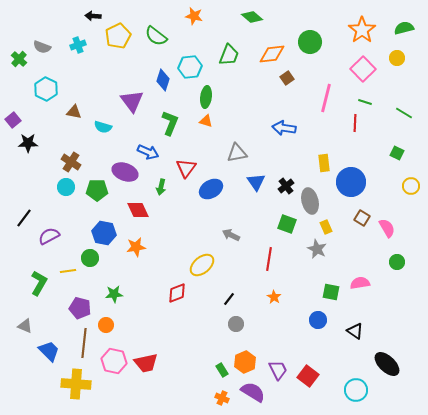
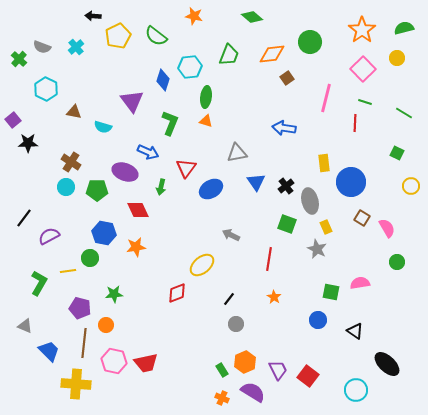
cyan cross at (78, 45): moved 2 px left, 2 px down; rotated 21 degrees counterclockwise
